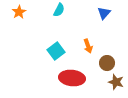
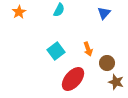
orange arrow: moved 3 px down
red ellipse: moved 1 px right, 1 px down; rotated 55 degrees counterclockwise
